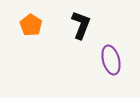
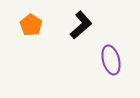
black L-shape: rotated 28 degrees clockwise
